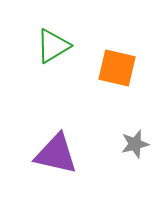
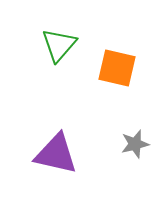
green triangle: moved 6 px right, 1 px up; rotated 18 degrees counterclockwise
